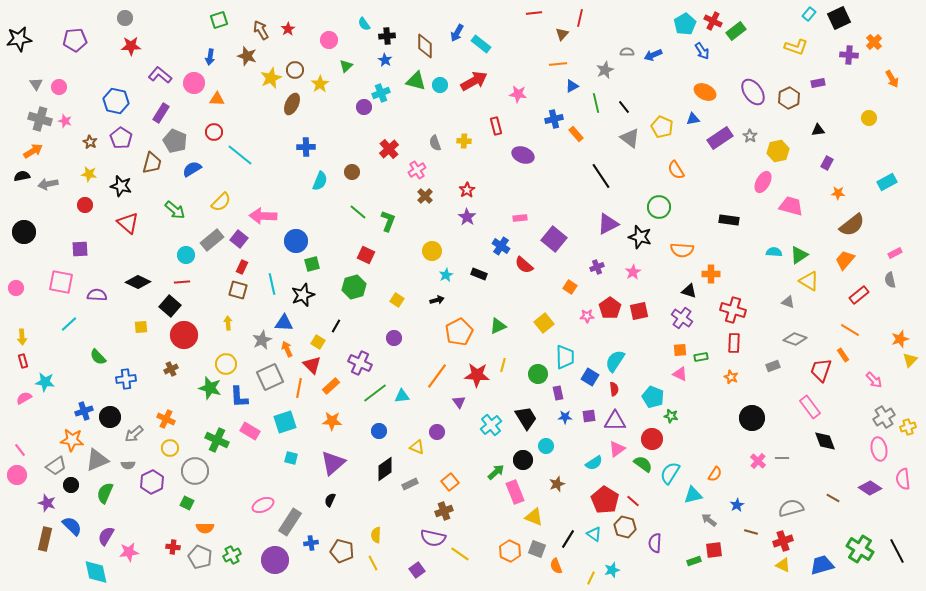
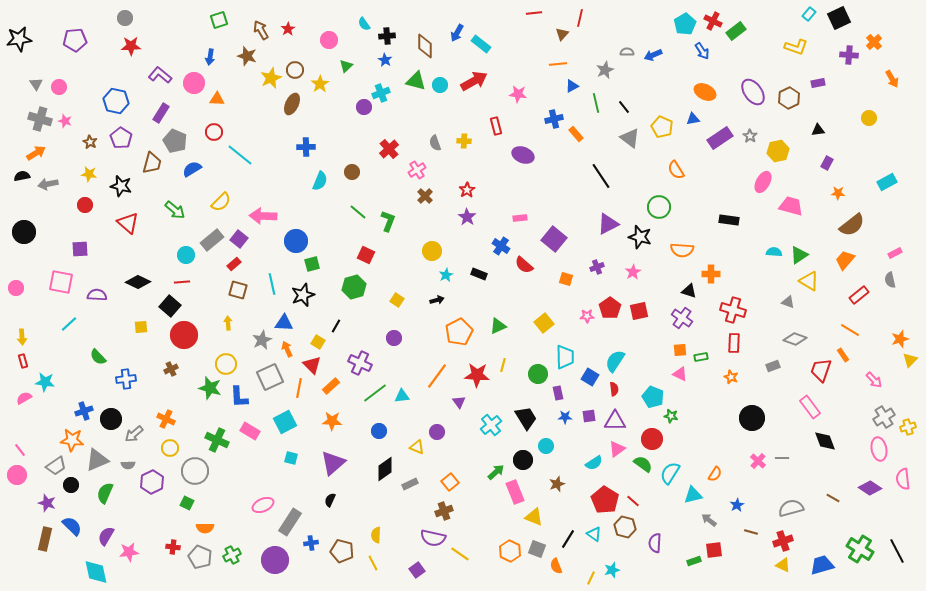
orange arrow at (33, 151): moved 3 px right, 2 px down
red rectangle at (242, 267): moved 8 px left, 3 px up; rotated 24 degrees clockwise
orange square at (570, 287): moved 4 px left, 8 px up; rotated 16 degrees counterclockwise
black circle at (110, 417): moved 1 px right, 2 px down
cyan square at (285, 422): rotated 10 degrees counterclockwise
